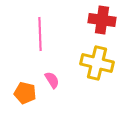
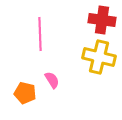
yellow cross: moved 2 px right, 6 px up
